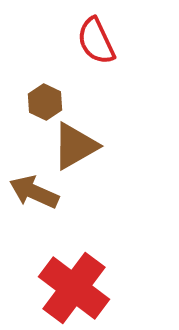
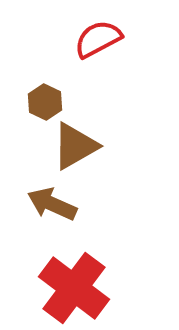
red semicircle: moved 2 px right, 2 px up; rotated 87 degrees clockwise
brown arrow: moved 18 px right, 12 px down
